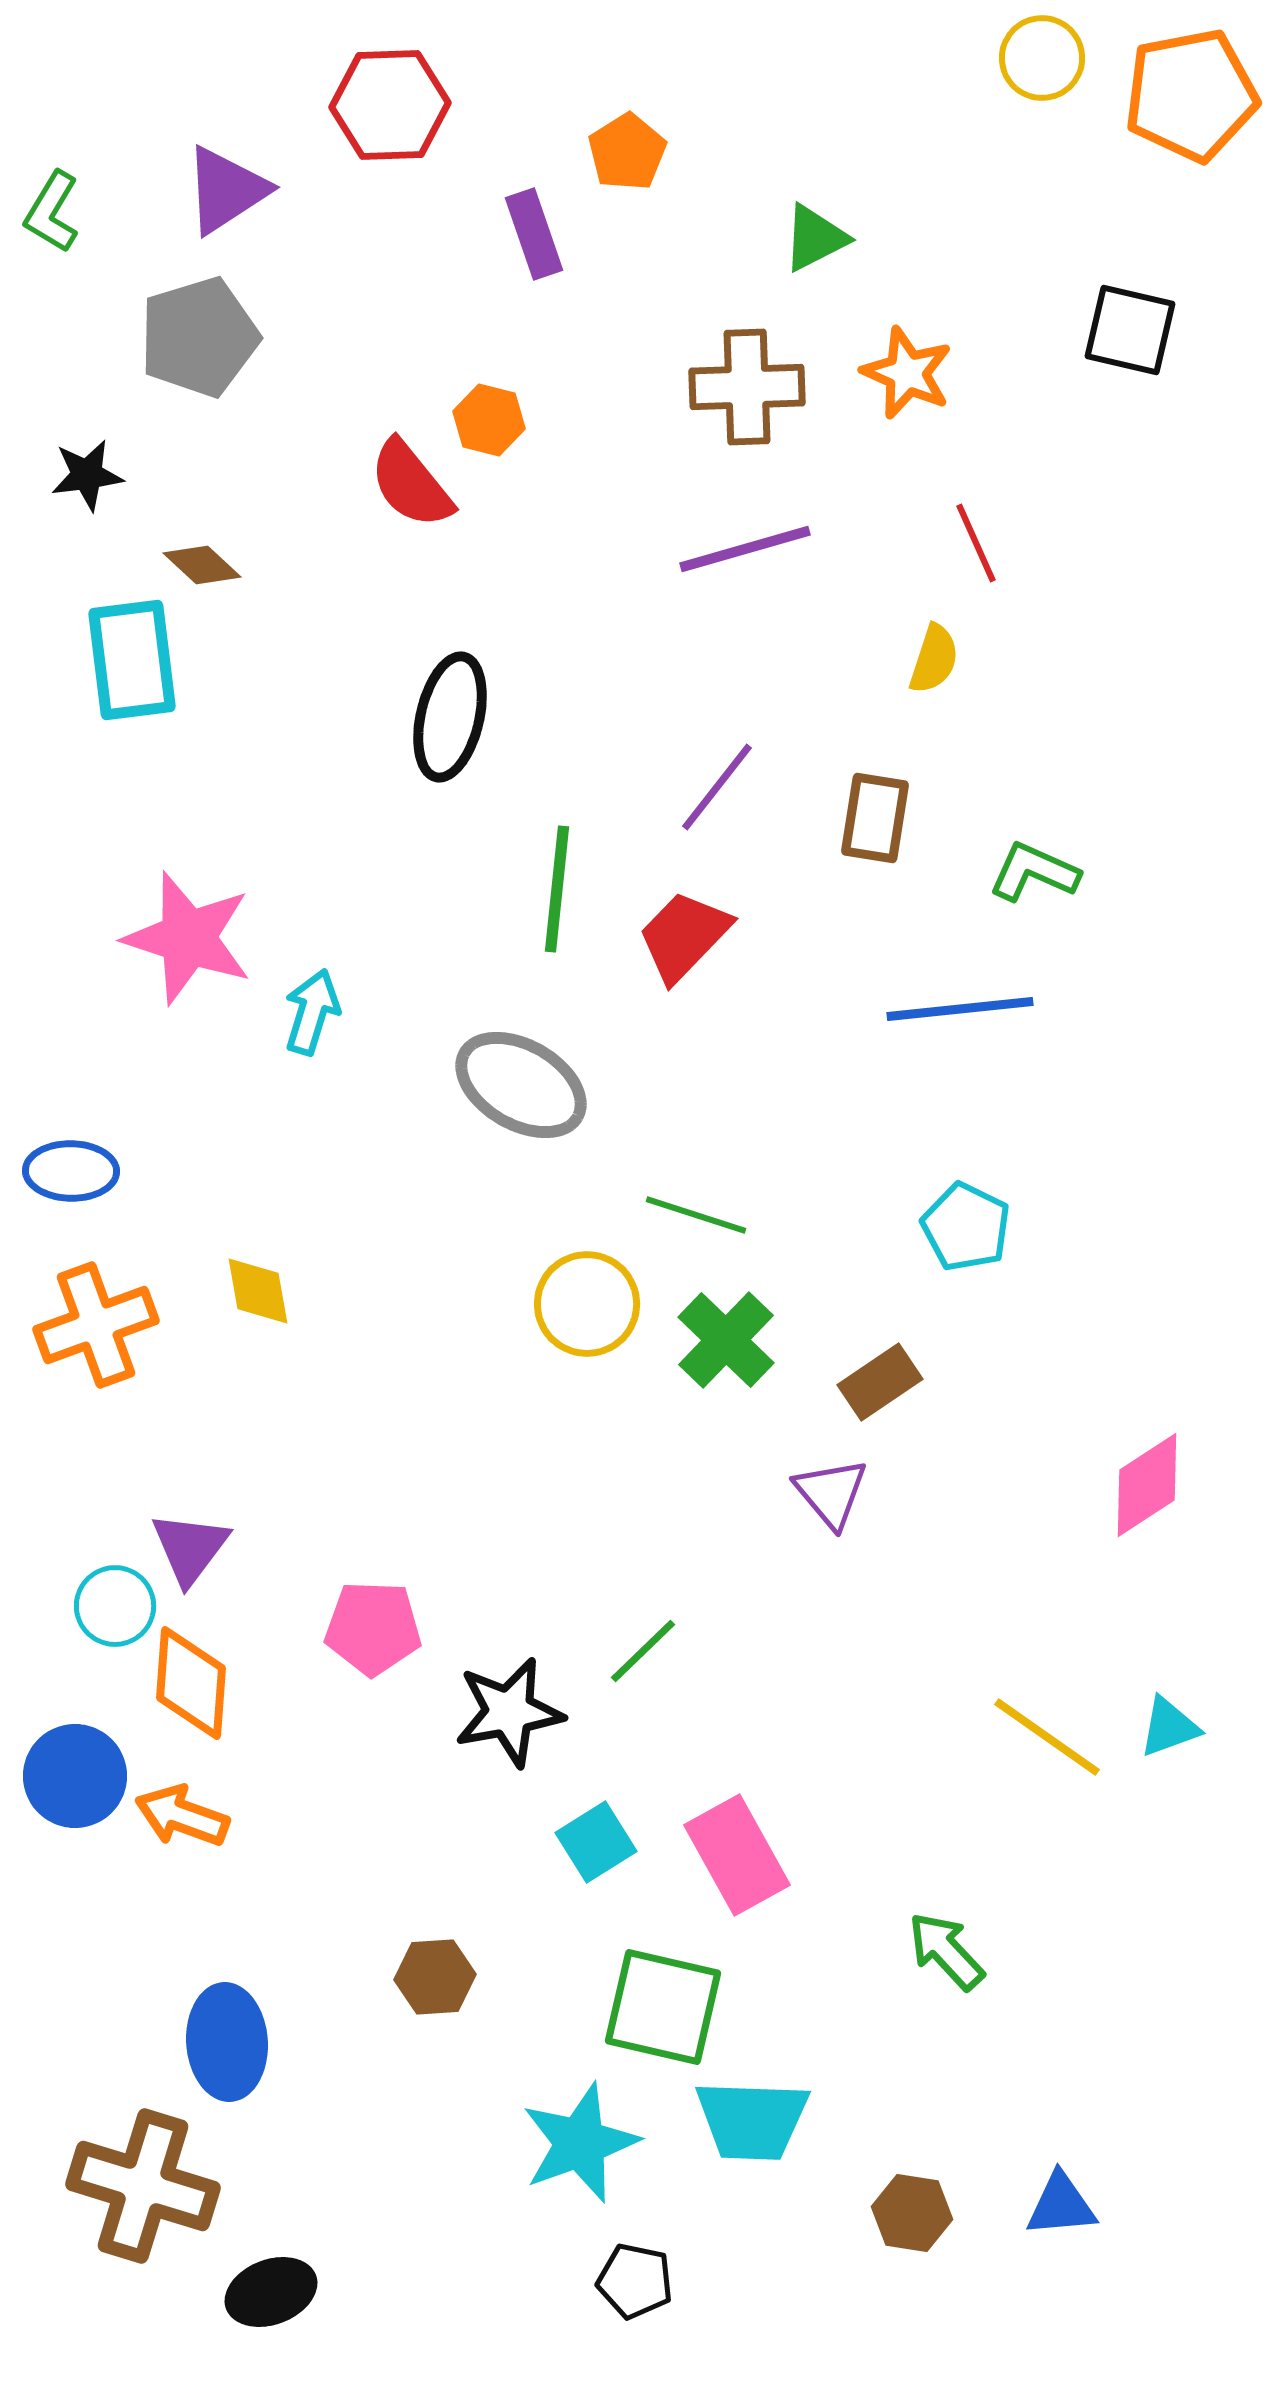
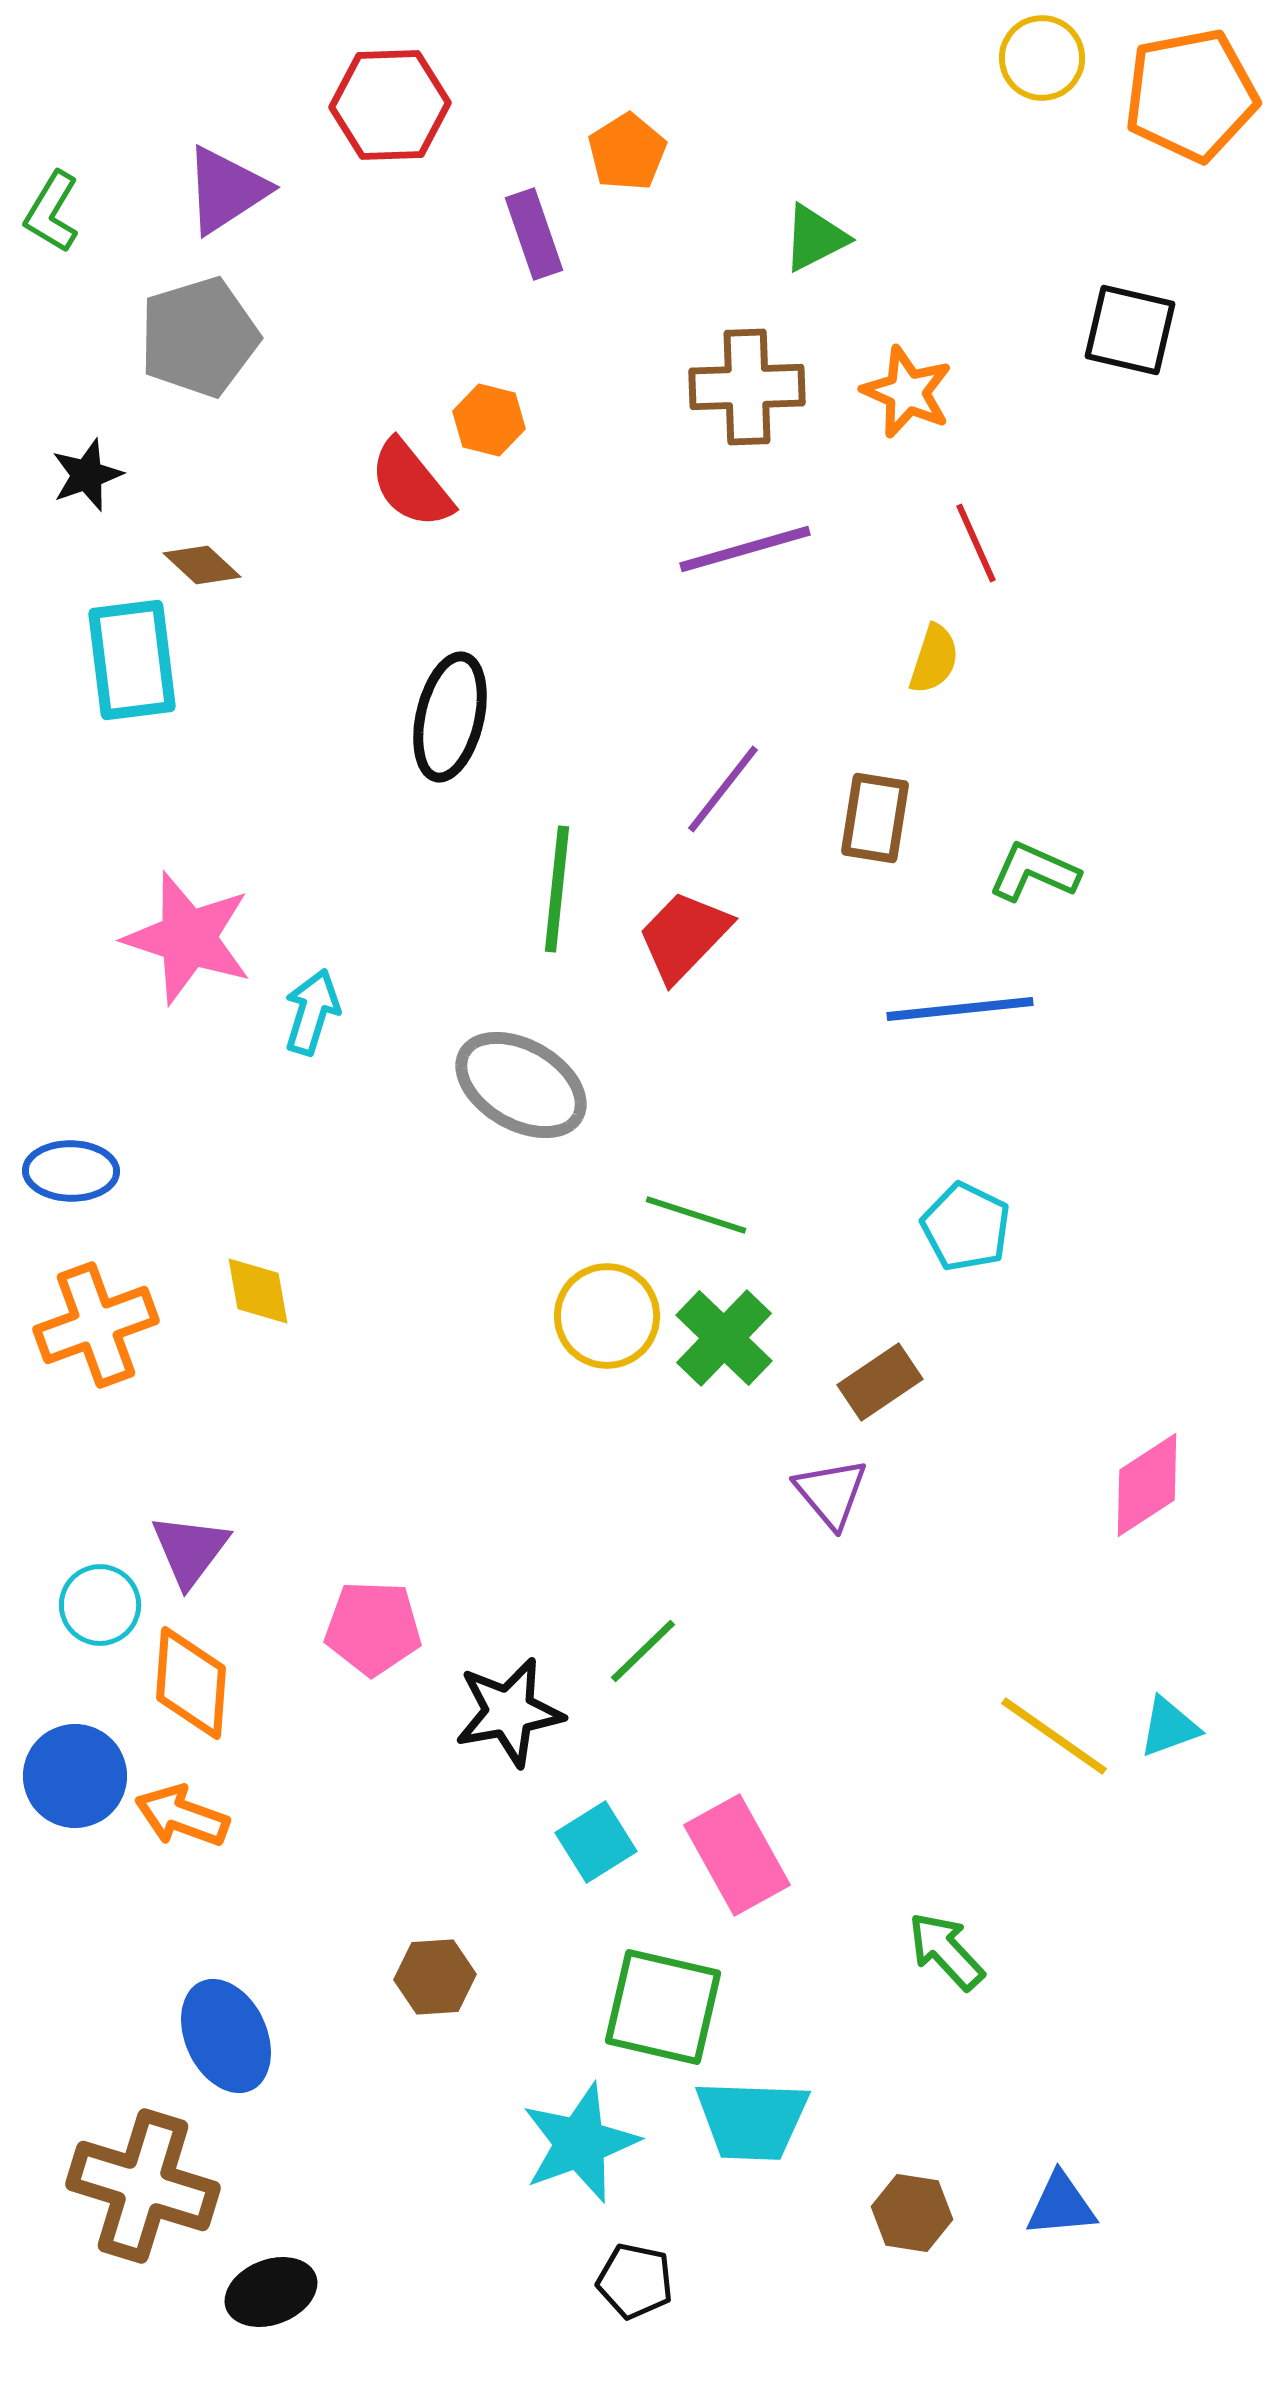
orange star at (907, 373): moved 19 px down
black star at (87, 475): rotated 12 degrees counterclockwise
purple line at (717, 787): moved 6 px right, 2 px down
yellow circle at (587, 1304): moved 20 px right, 12 px down
green cross at (726, 1340): moved 2 px left, 2 px up
purple triangle at (190, 1548): moved 2 px down
cyan circle at (115, 1606): moved 15 px left, 1 px up
yellow line at (1047, 1737): moved 7 px right, 1 px up
blue ellipse at (227, 2042): moved 1 px left, 6 px up; rotated 21 degrees counterclockwise
